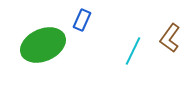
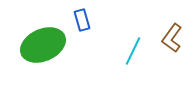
blue rectangle: rotated 40 degrees counterclockwise
brown L-shape: moved 2 px right
